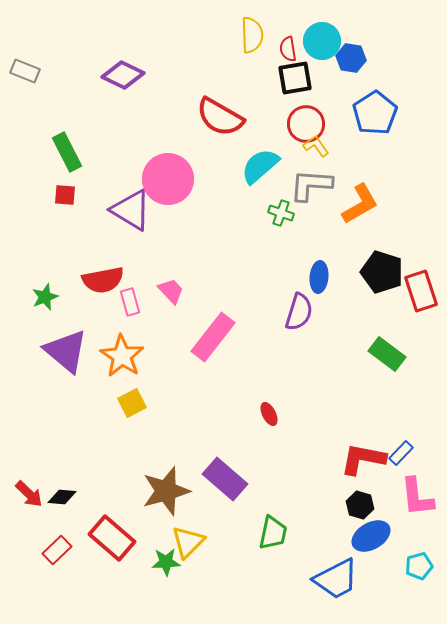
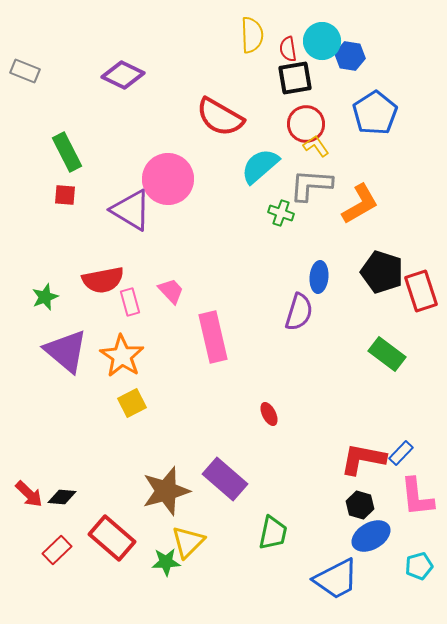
blue hexagon at (351, 58): moved 1 px left, 2 px up
pink rectangle at (213, 337): rotated 51 degrees counterclockwise
